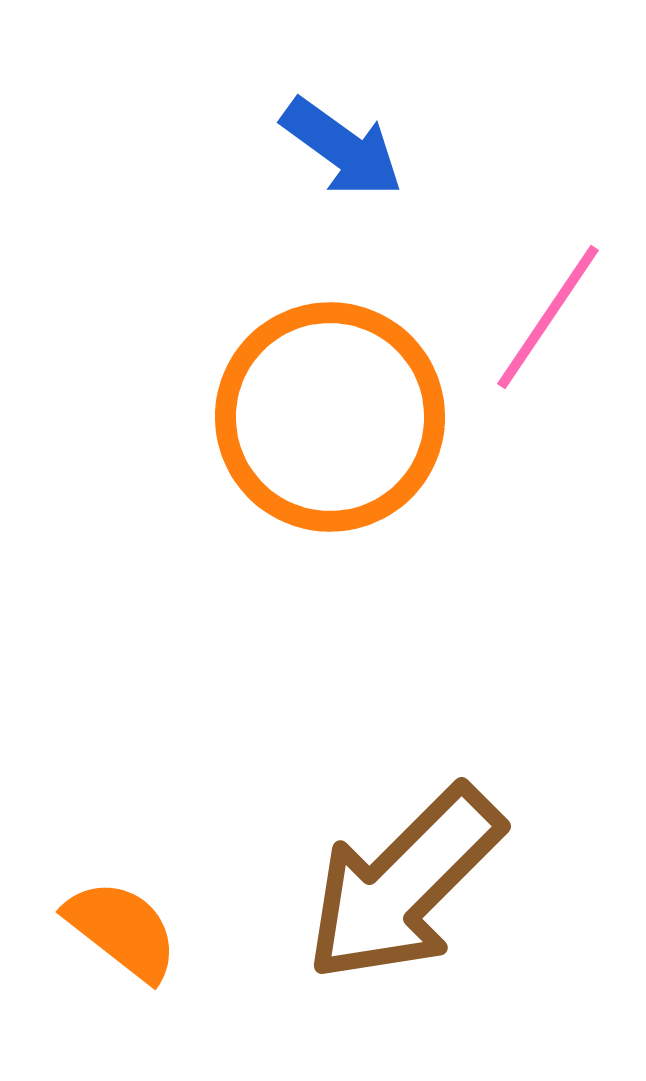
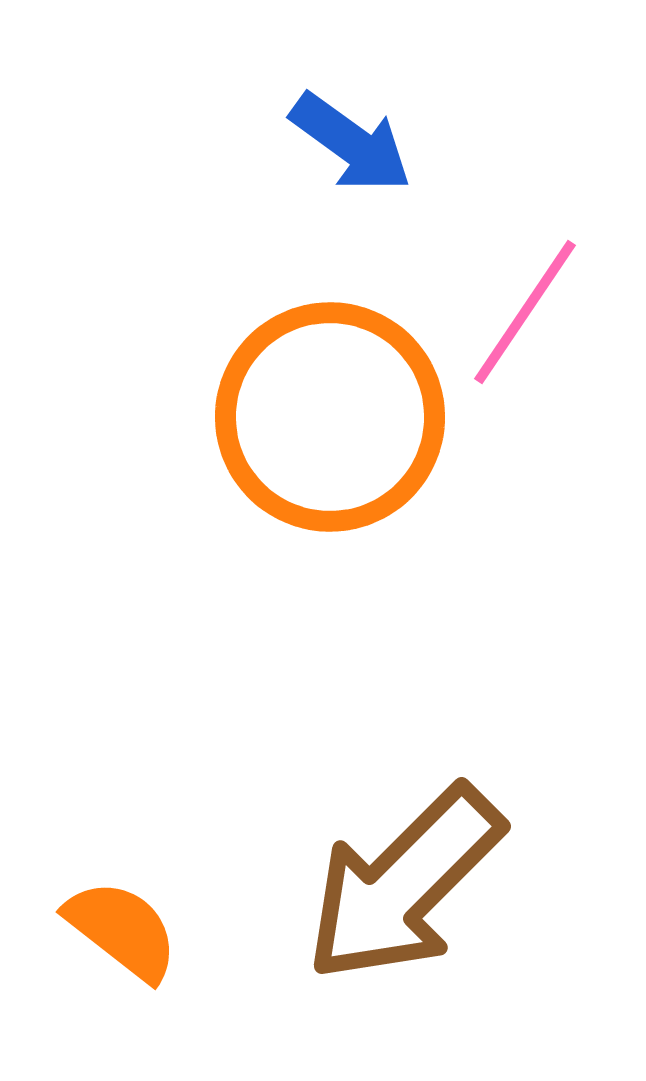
blue arrow: moved 9 px right, 5 px up
pink line: moved 23 px left, 5 px up
